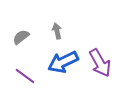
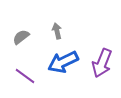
purple arrow: moved 2 px right; rotated 52 degrees clockwise
